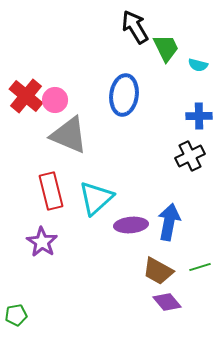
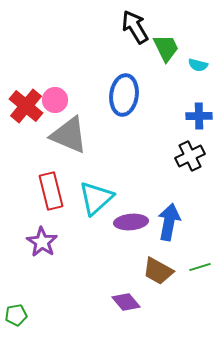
red cross: moved 10 px down
purple ellipse: moved 3 px up
purple diamond: moved 41 px left
